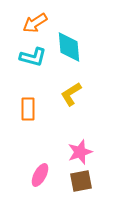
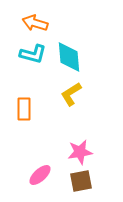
orange arrow: rotated 50 degrees clockwise
cyan diamond: moved 10 px down
cyan L-shape: moved 3 px up
orange rectangle: moved 4 px left
pink star: rotated 10 degrees clockwise
pink ellipse: rotated 20 degrees clockwise
